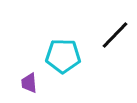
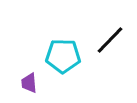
black line: moved 5 px left, 5 px down
